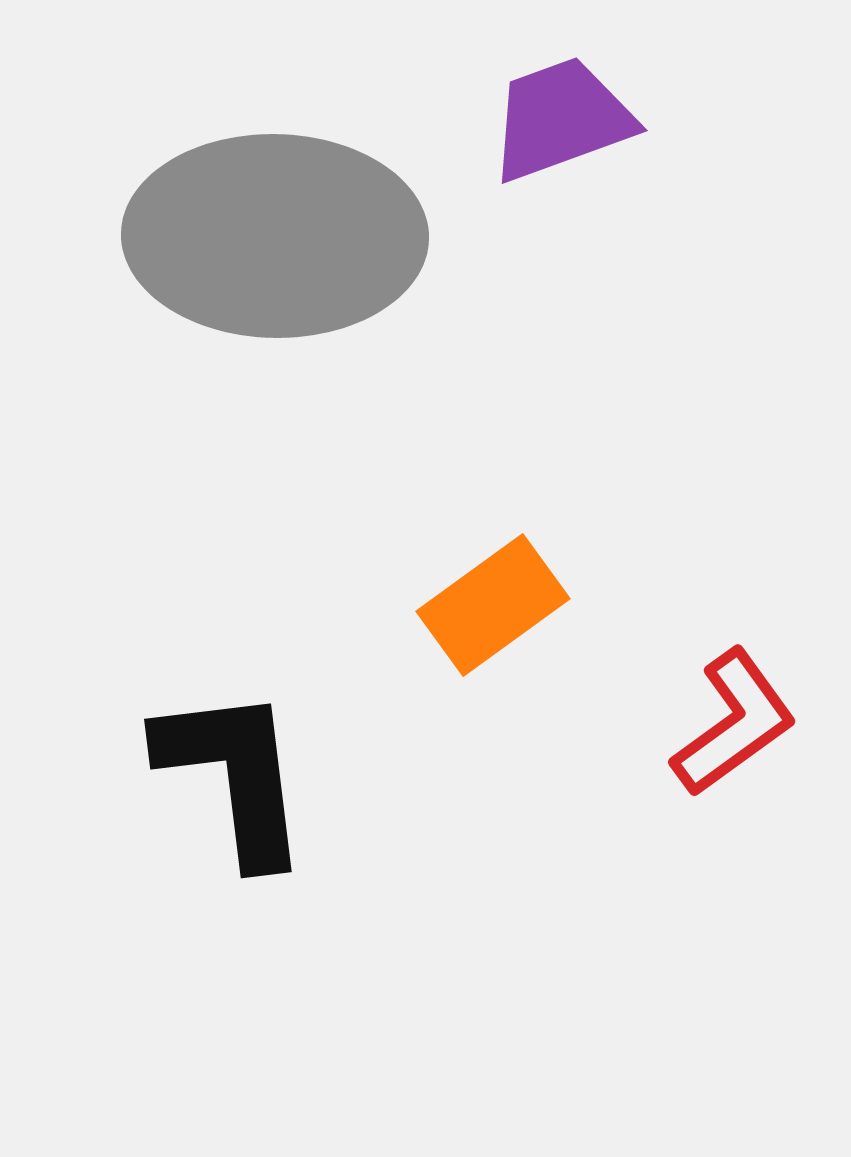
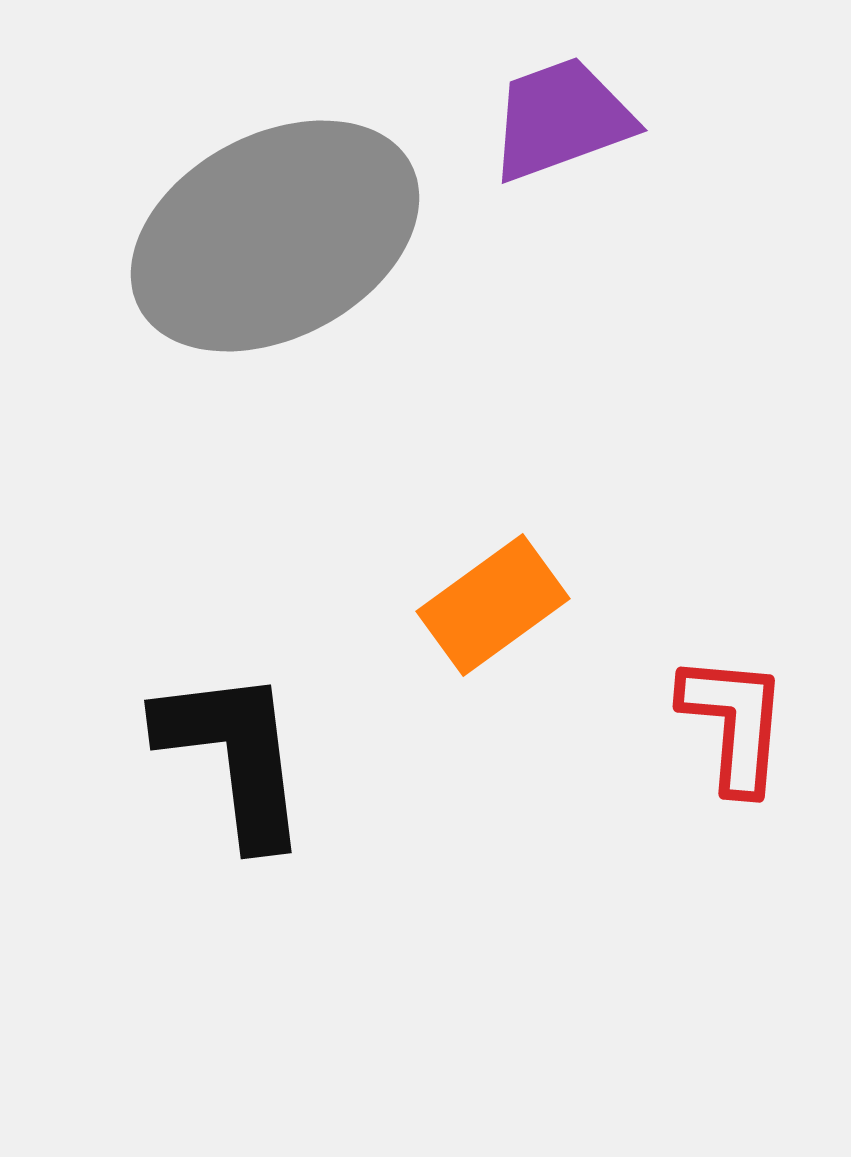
gray ellipse: rotated 29 degrees counterclockwise
red L-shape: rotated 49 degrees counterclockwise
black L-shape: moved 19 px up
